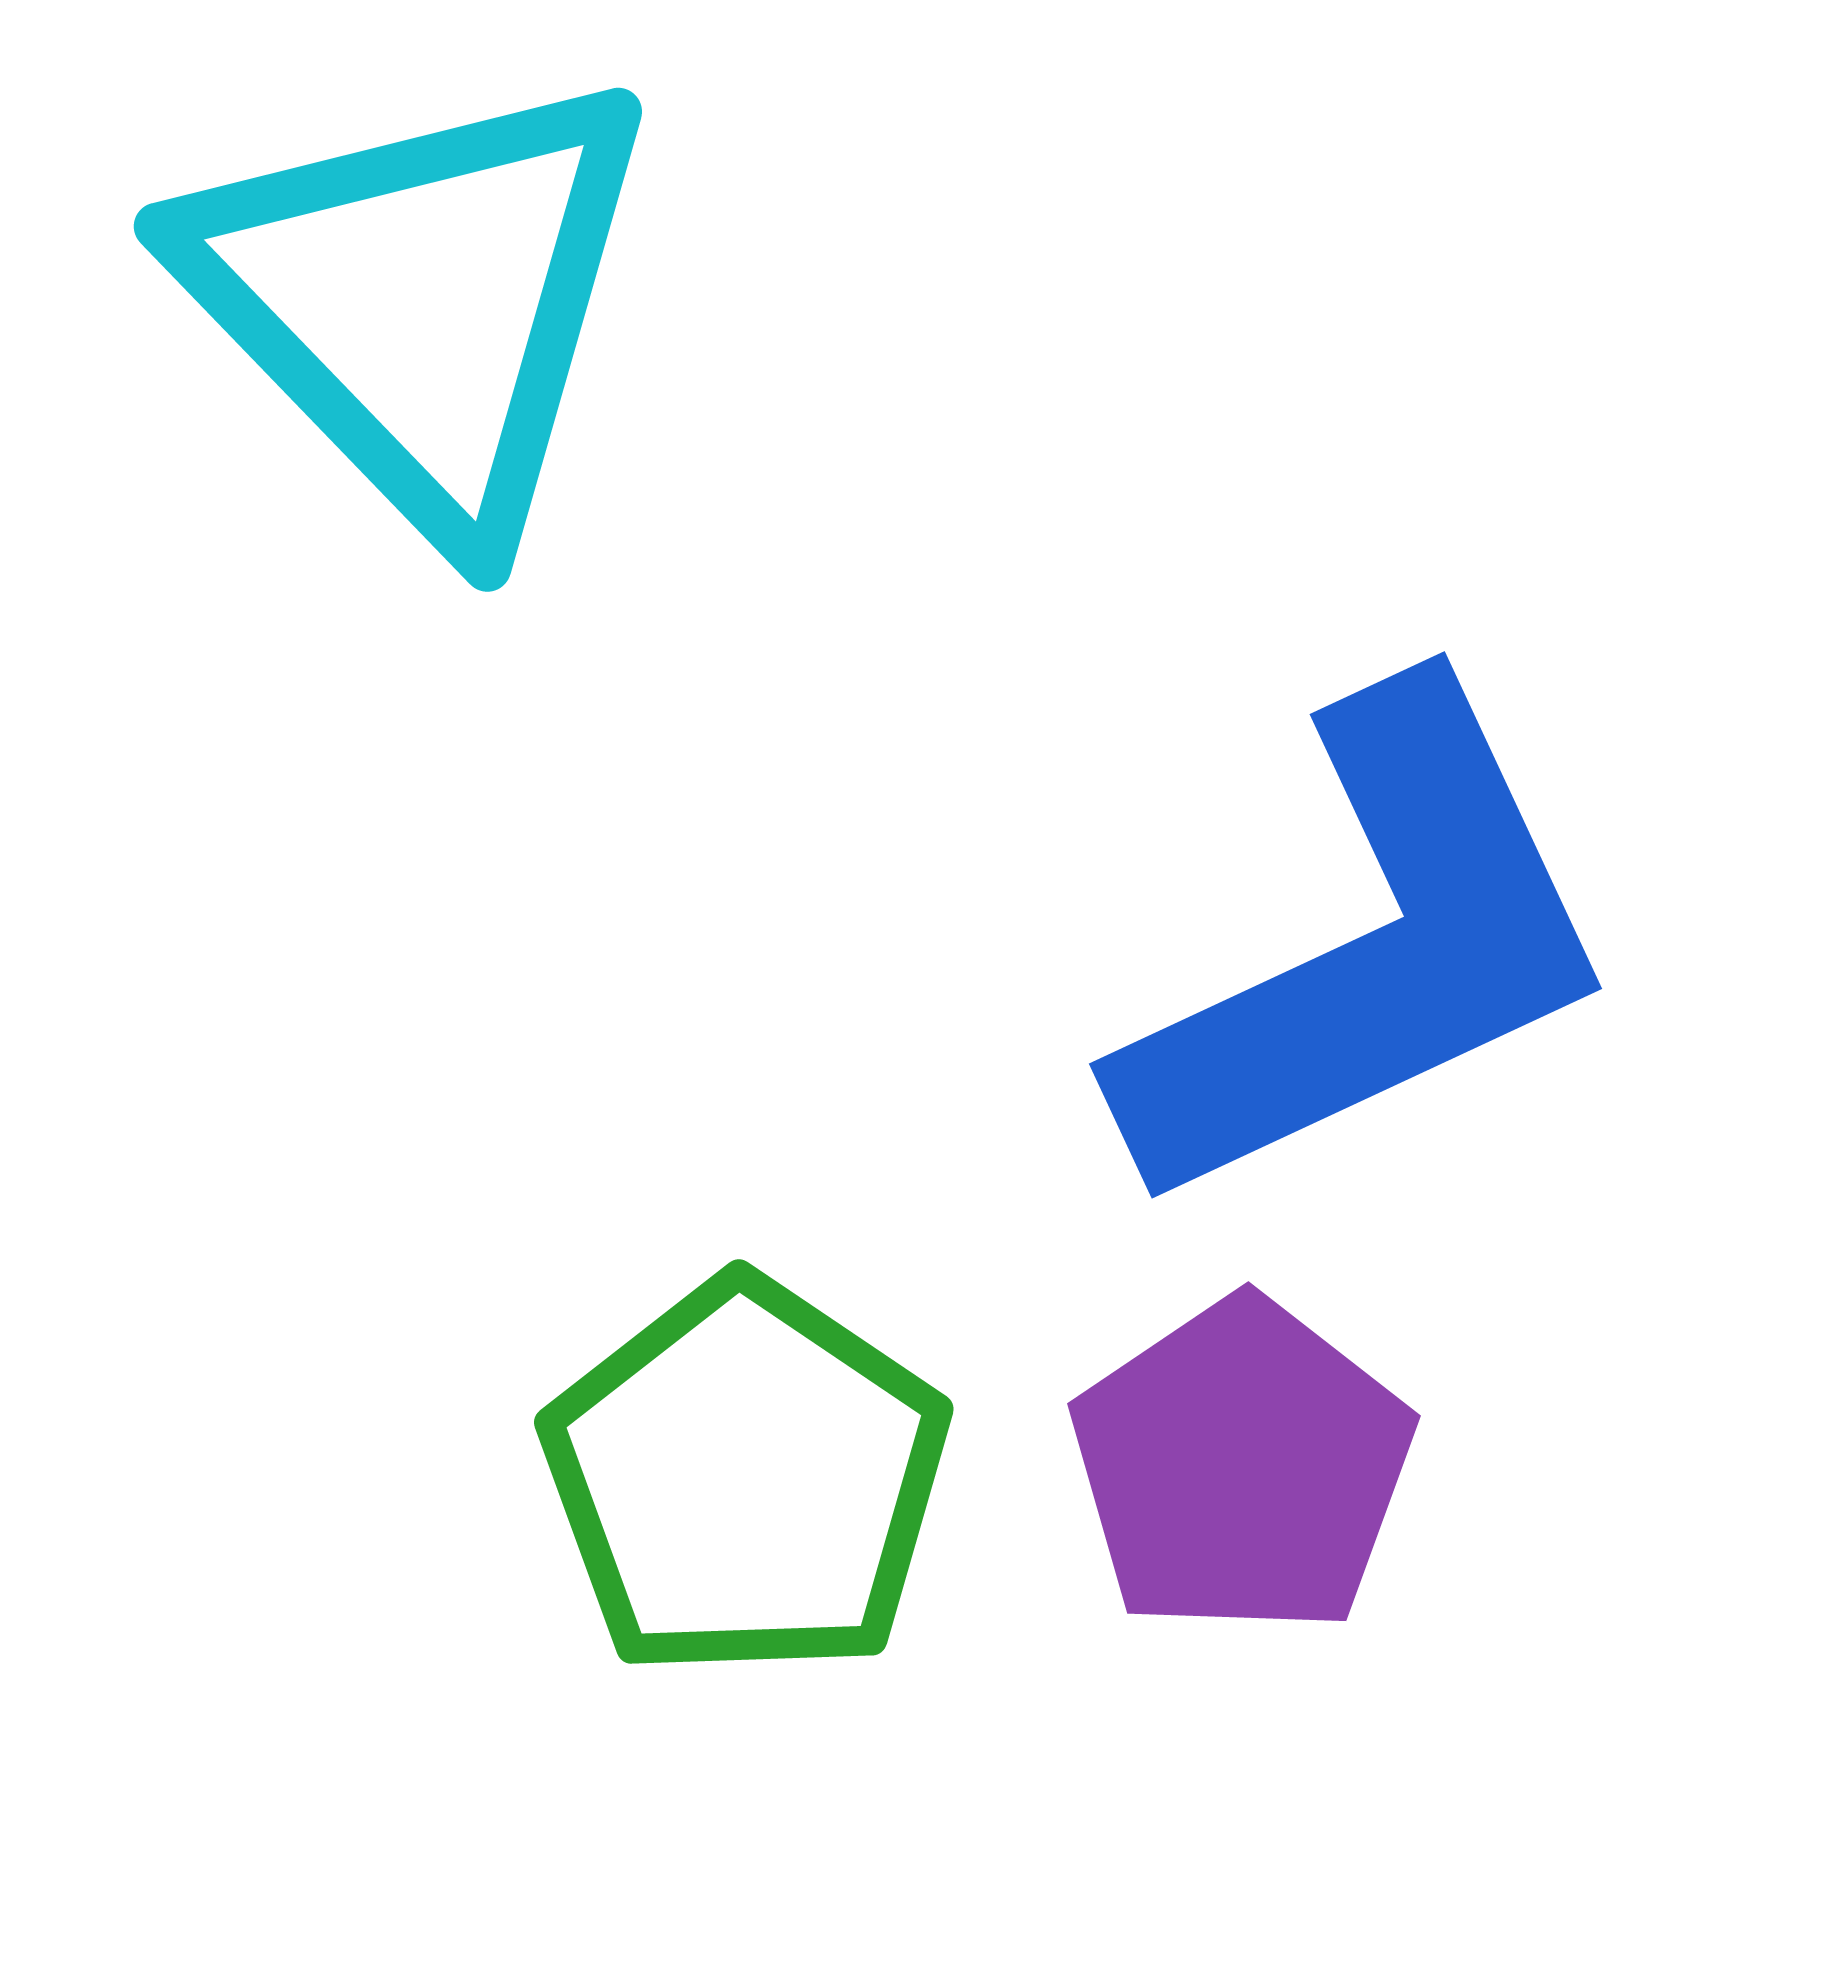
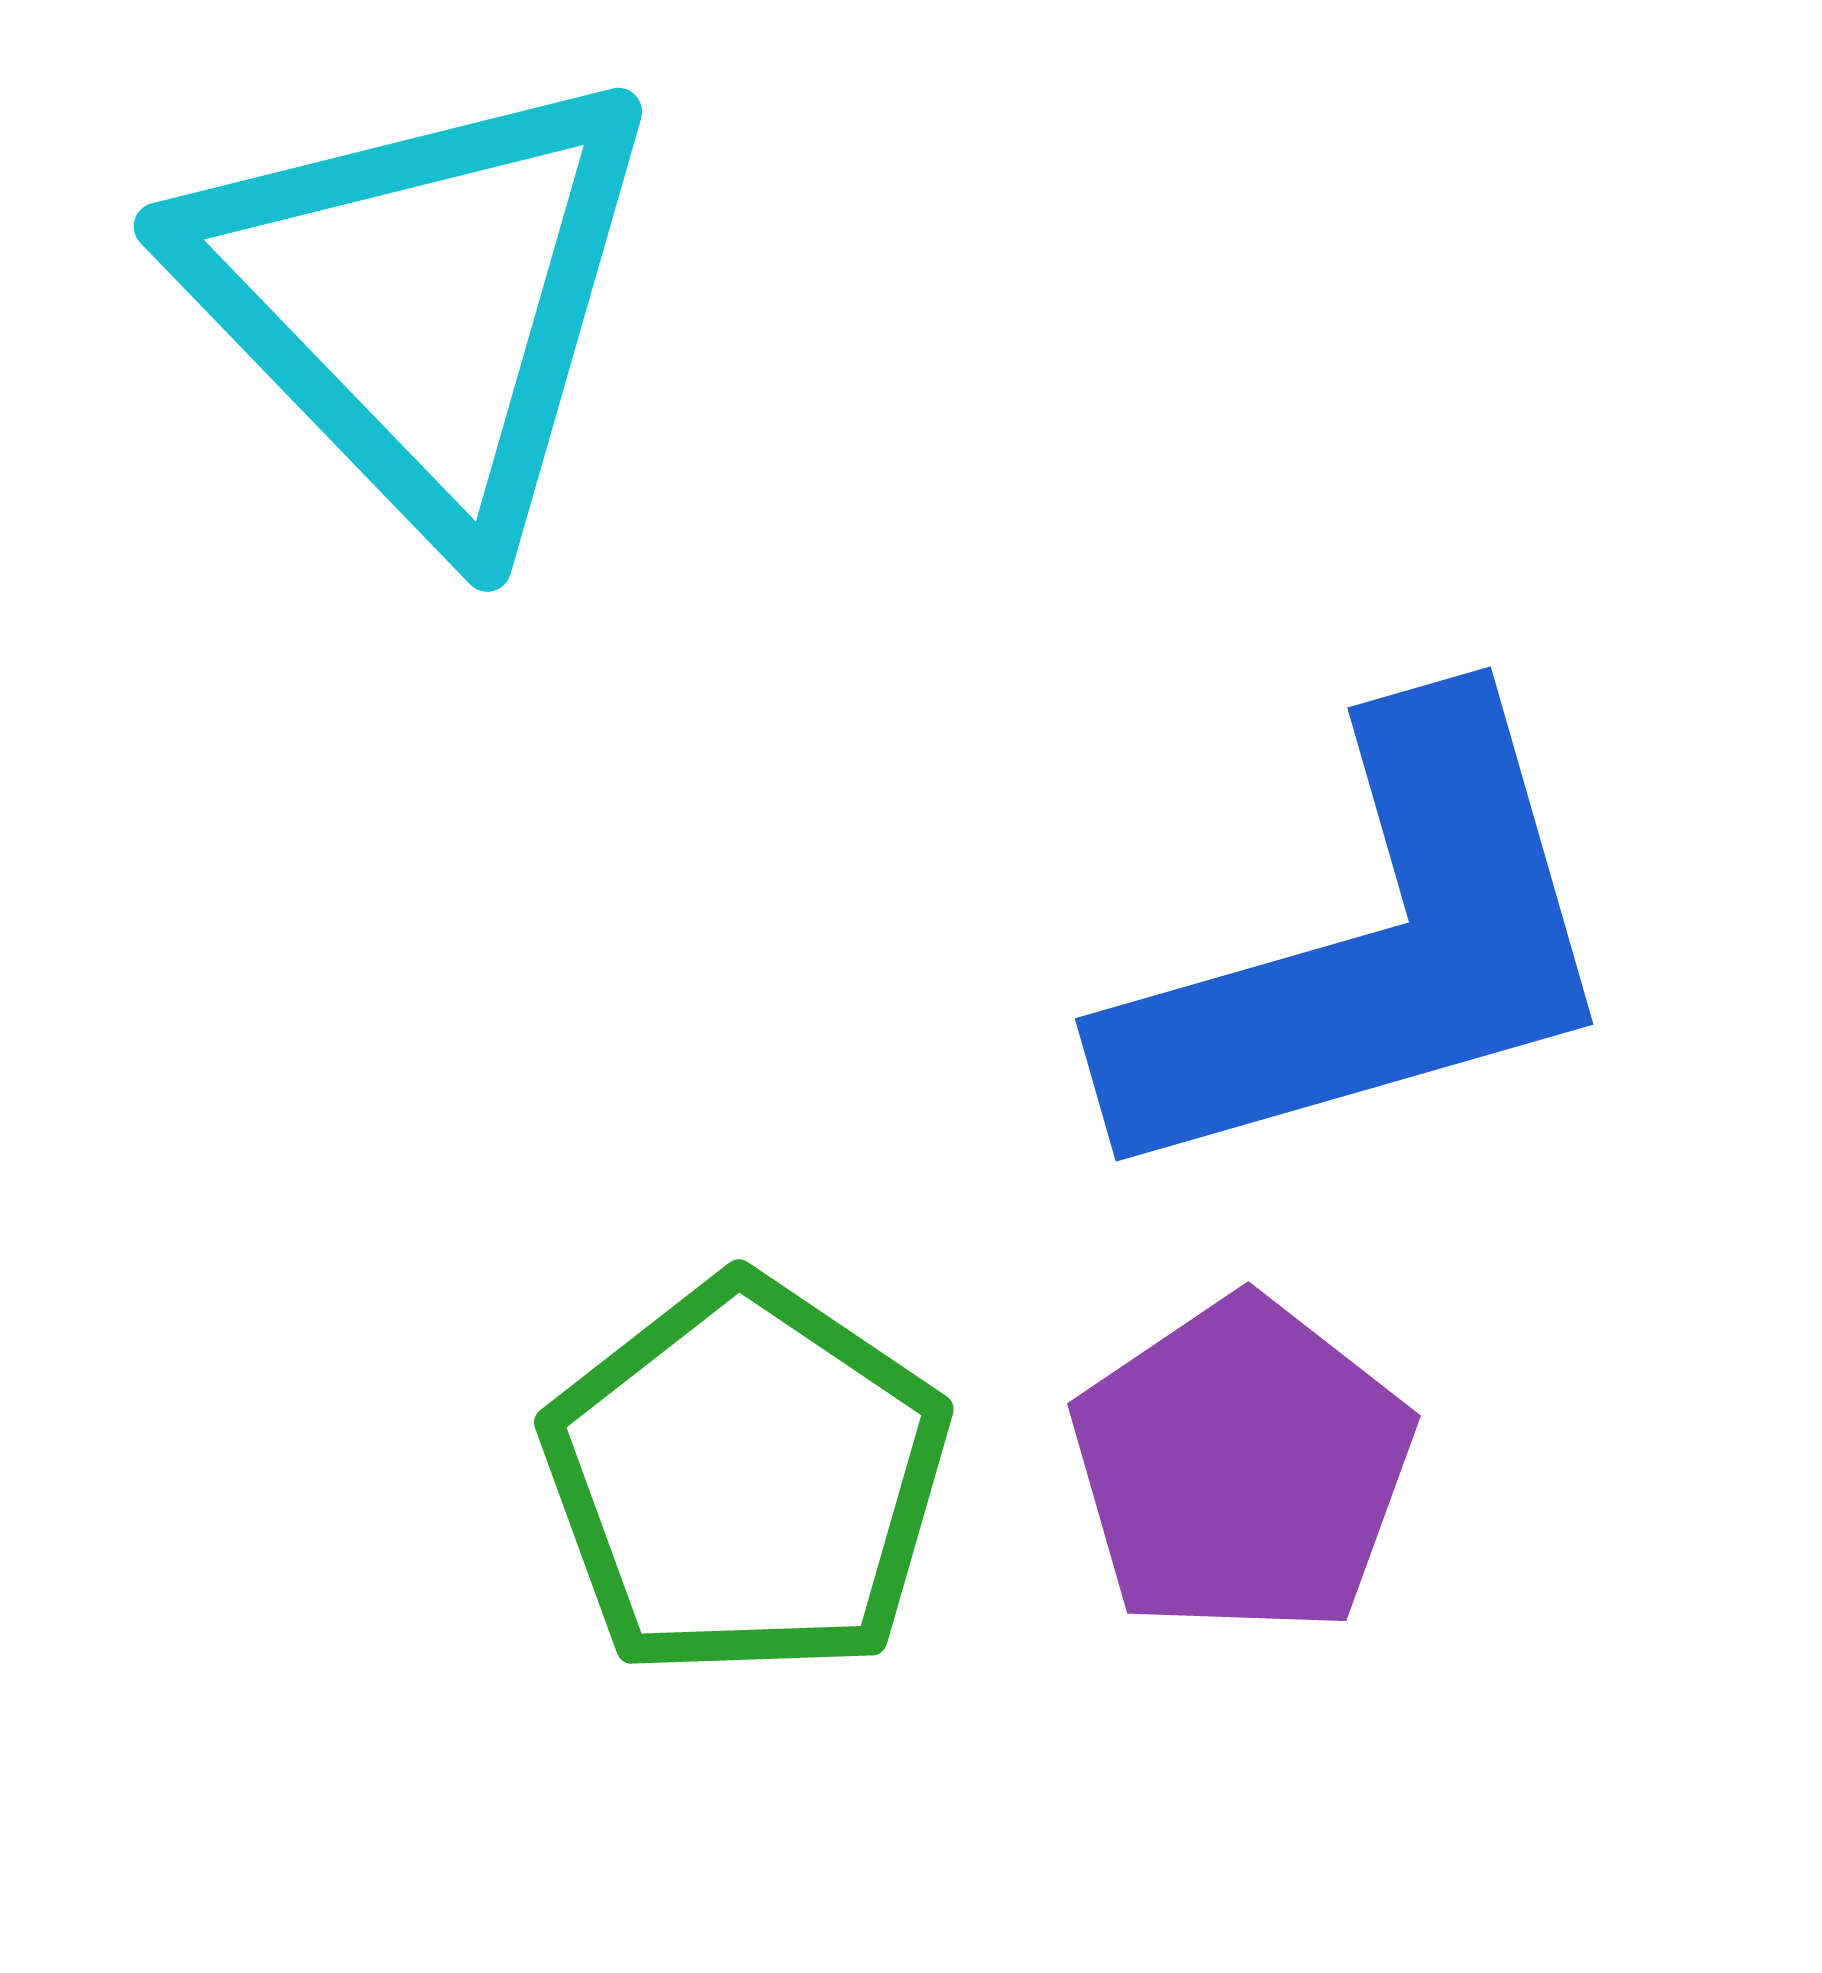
blue L-shape: rotated 9 degrees clockwise
